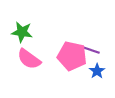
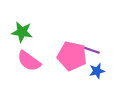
pink semicircle: moved 2 px down
blue star: rotated 21 degrees clockwise
